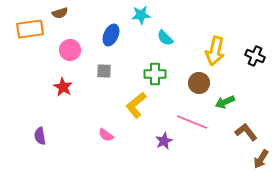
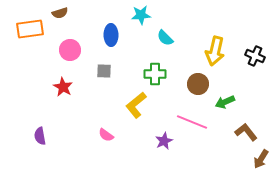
blue ellipse: rotated 25 degrees counterclockwise
brown circle: moved 1 px left, 1 px down
